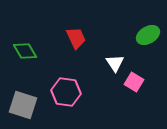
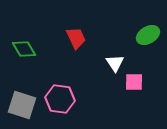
green diamond: moved 1 px left, 2 px up
pink square: rotated 30 degrees counterclockwise
pink hexagon: moved 6 px left, 7 px down
gray square: moved 1 px left
